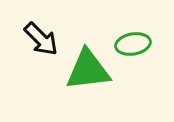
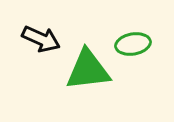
black arrow: rotated 21 degrees counterclockwise
